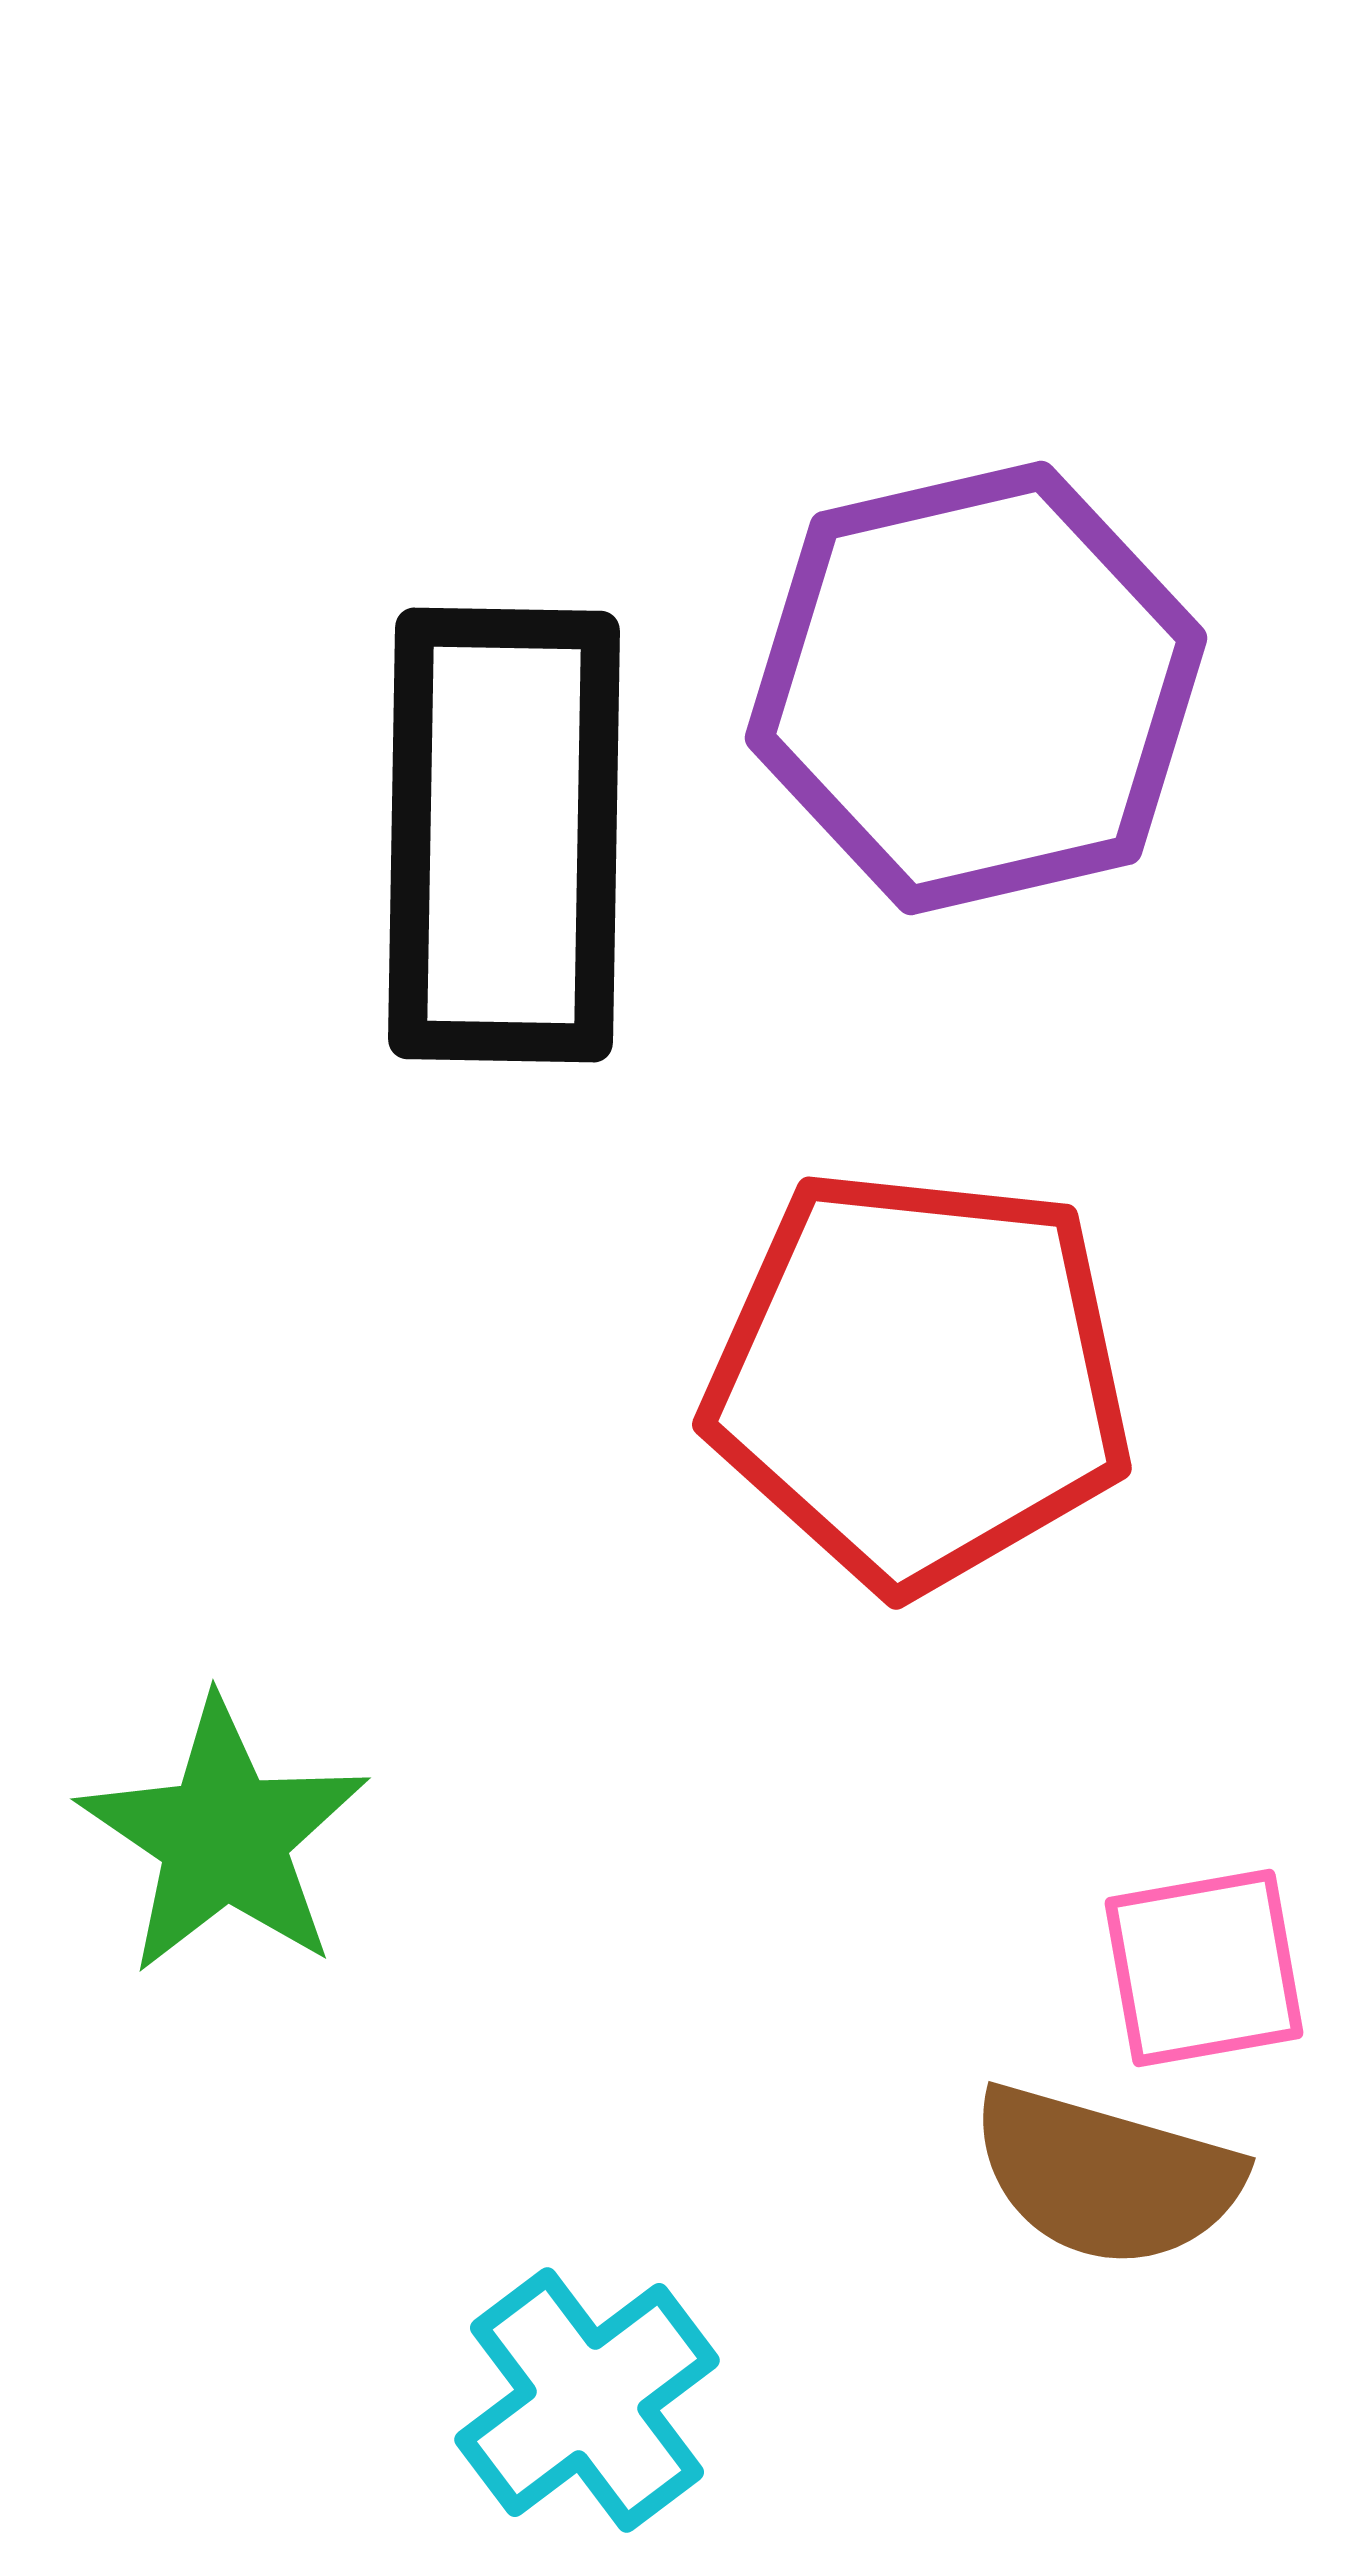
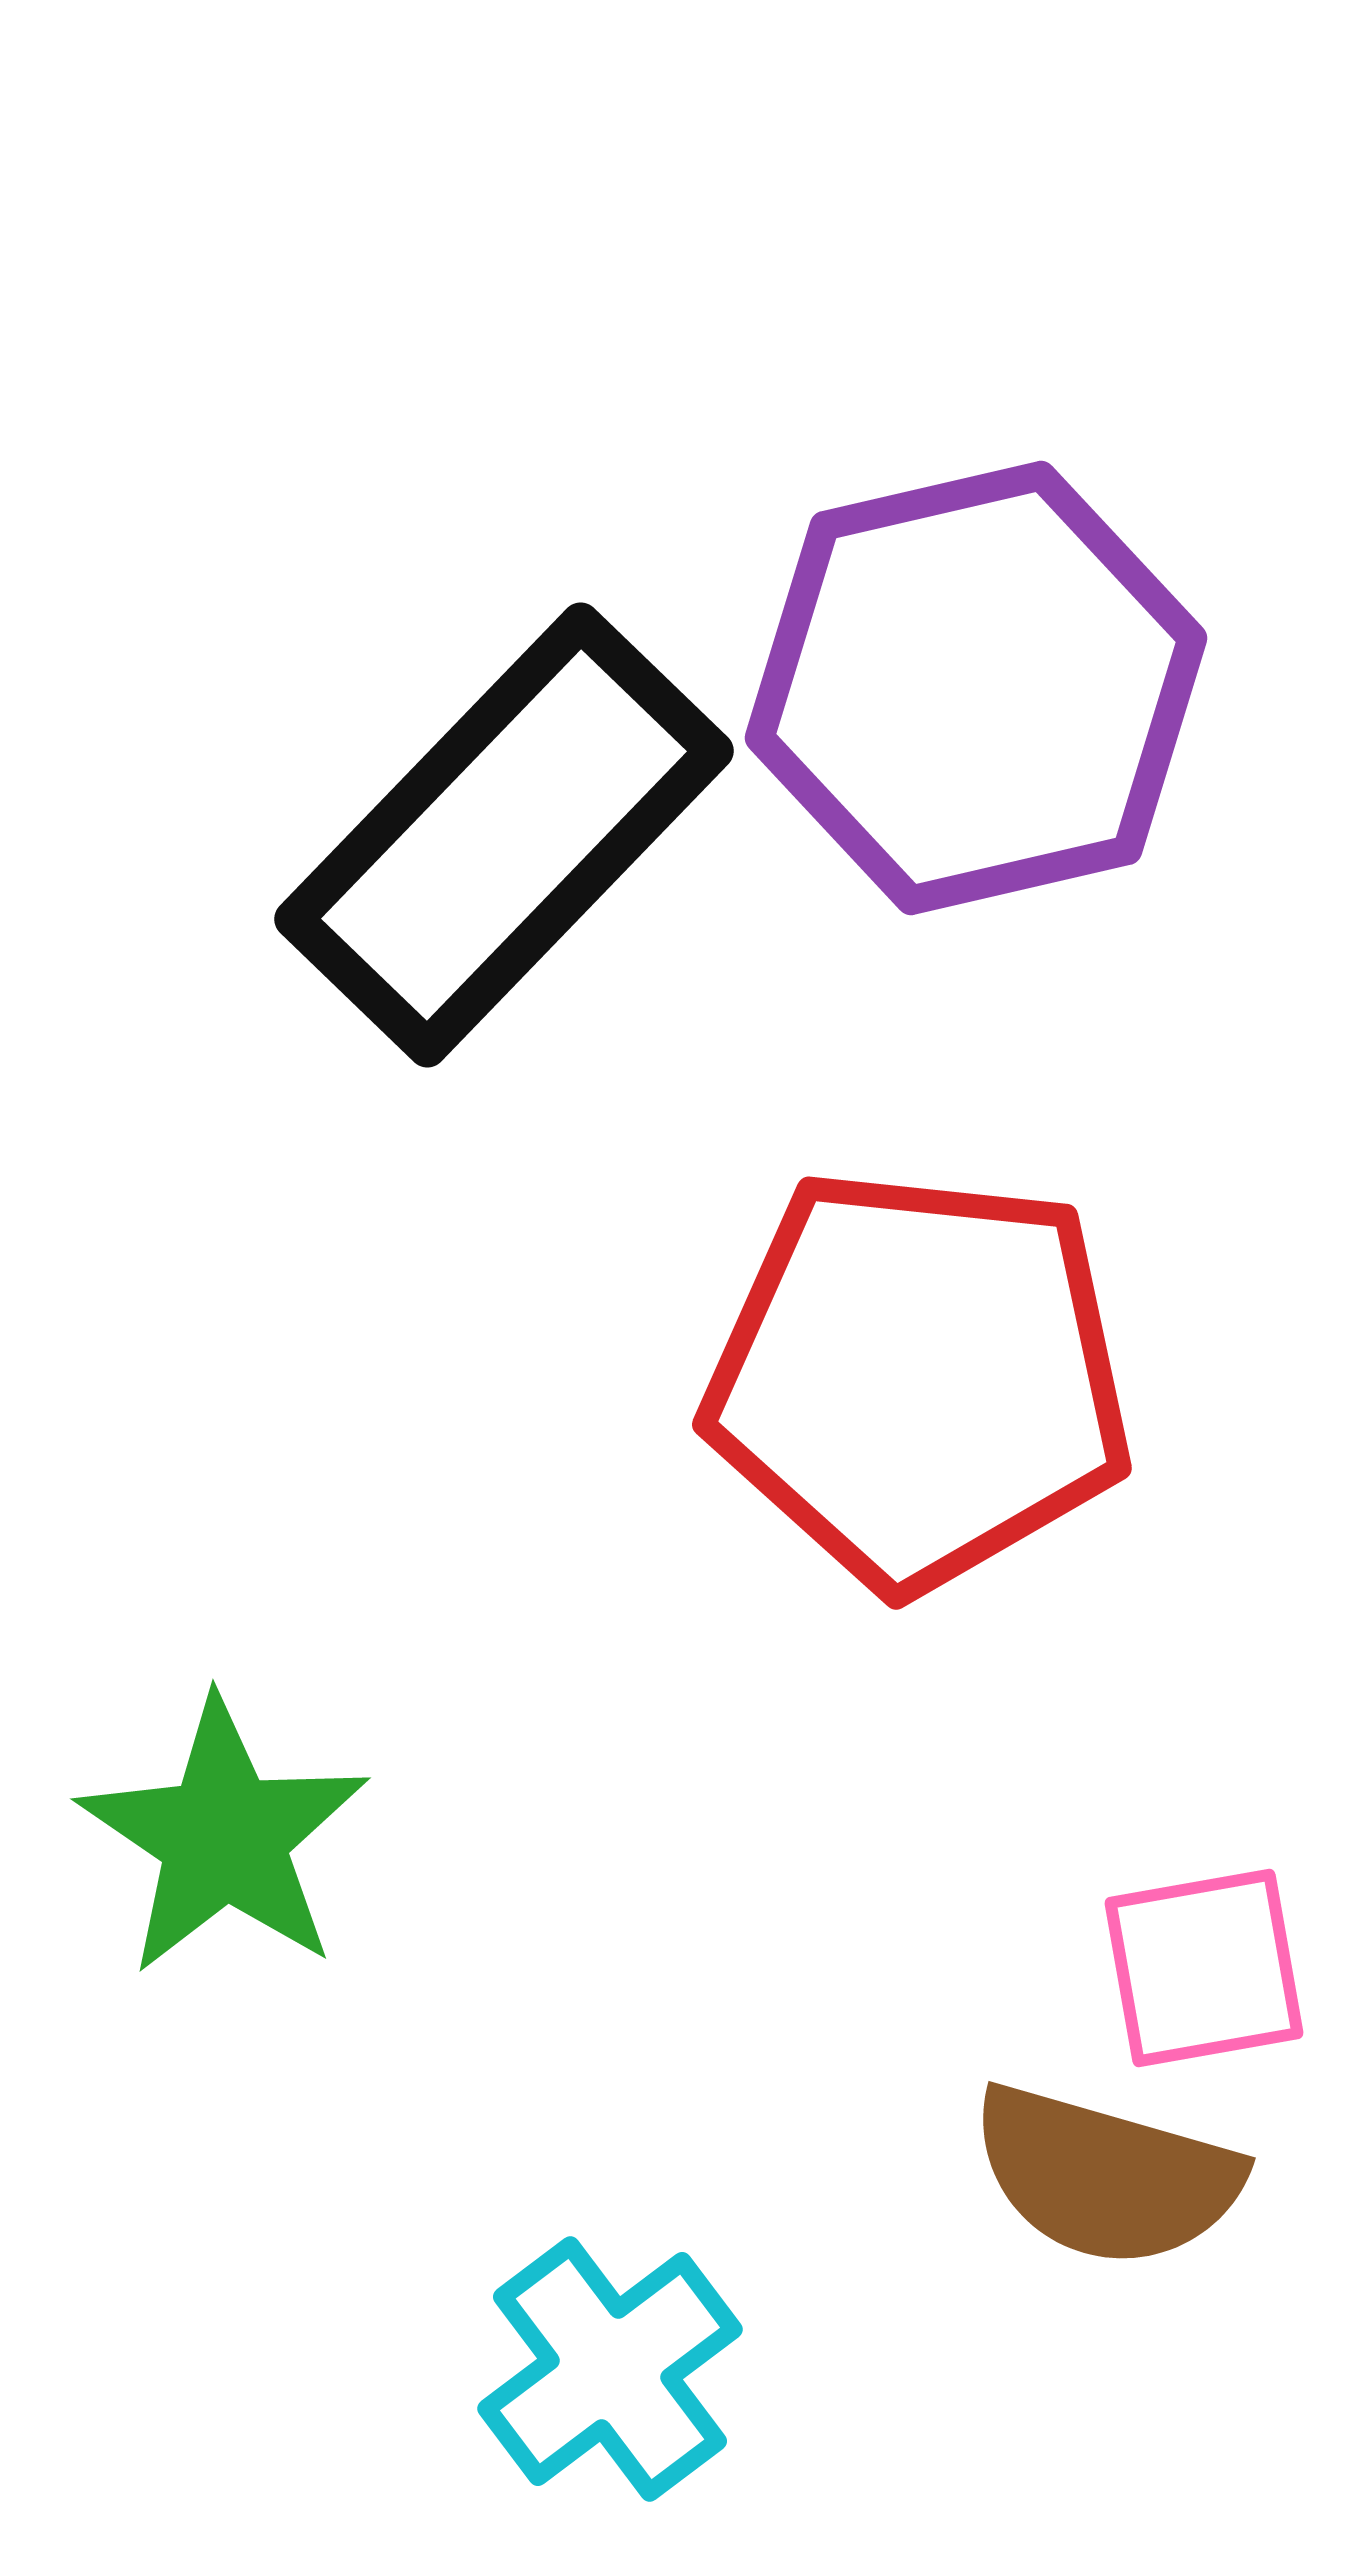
black rectangle: rotated 43 degrees clockwise
cyan cross: moved 23 px right, 31 px up
